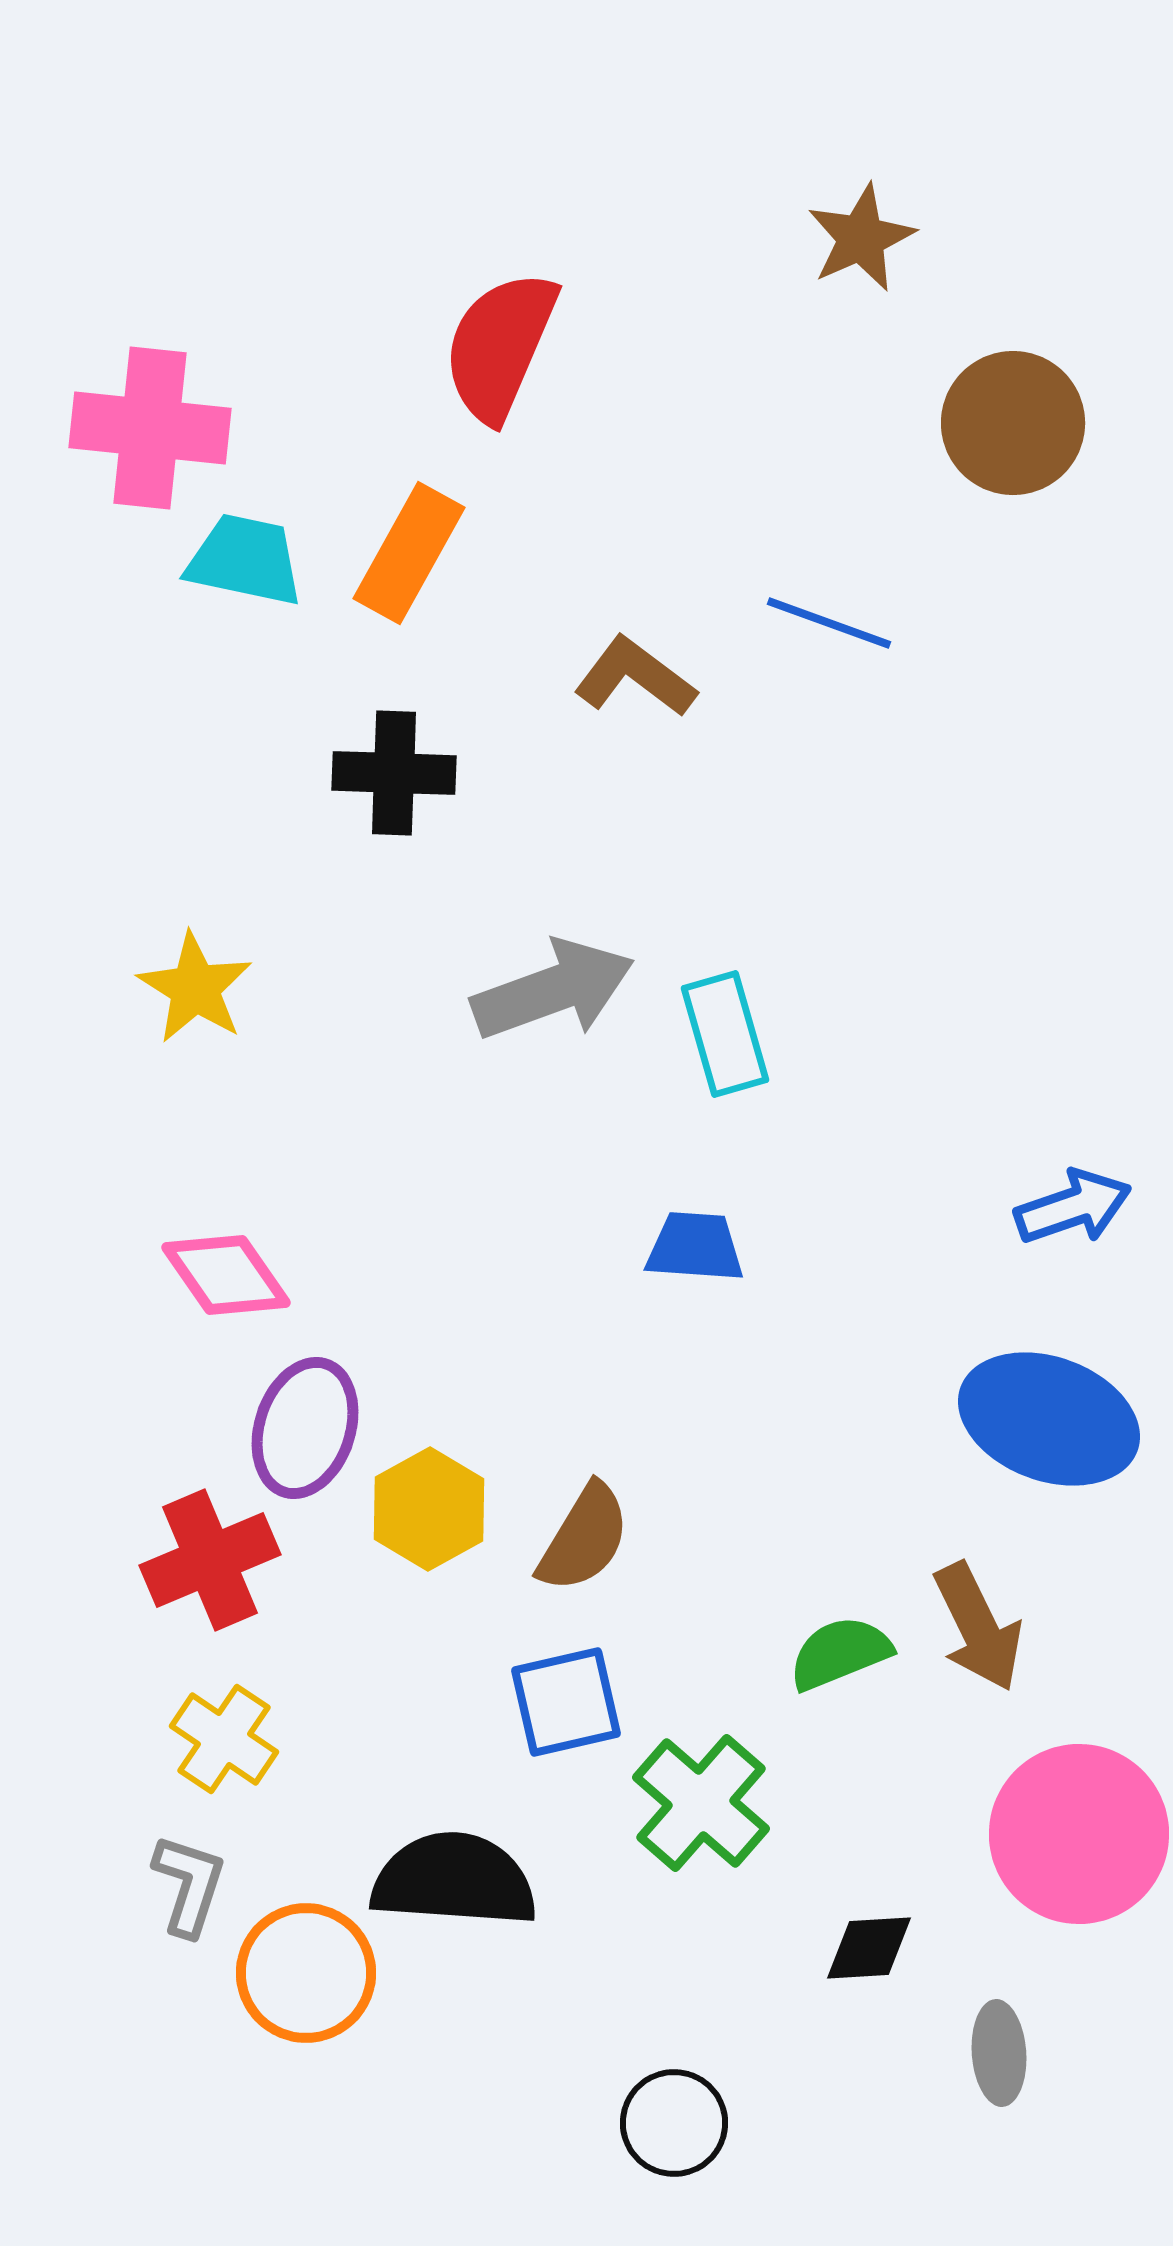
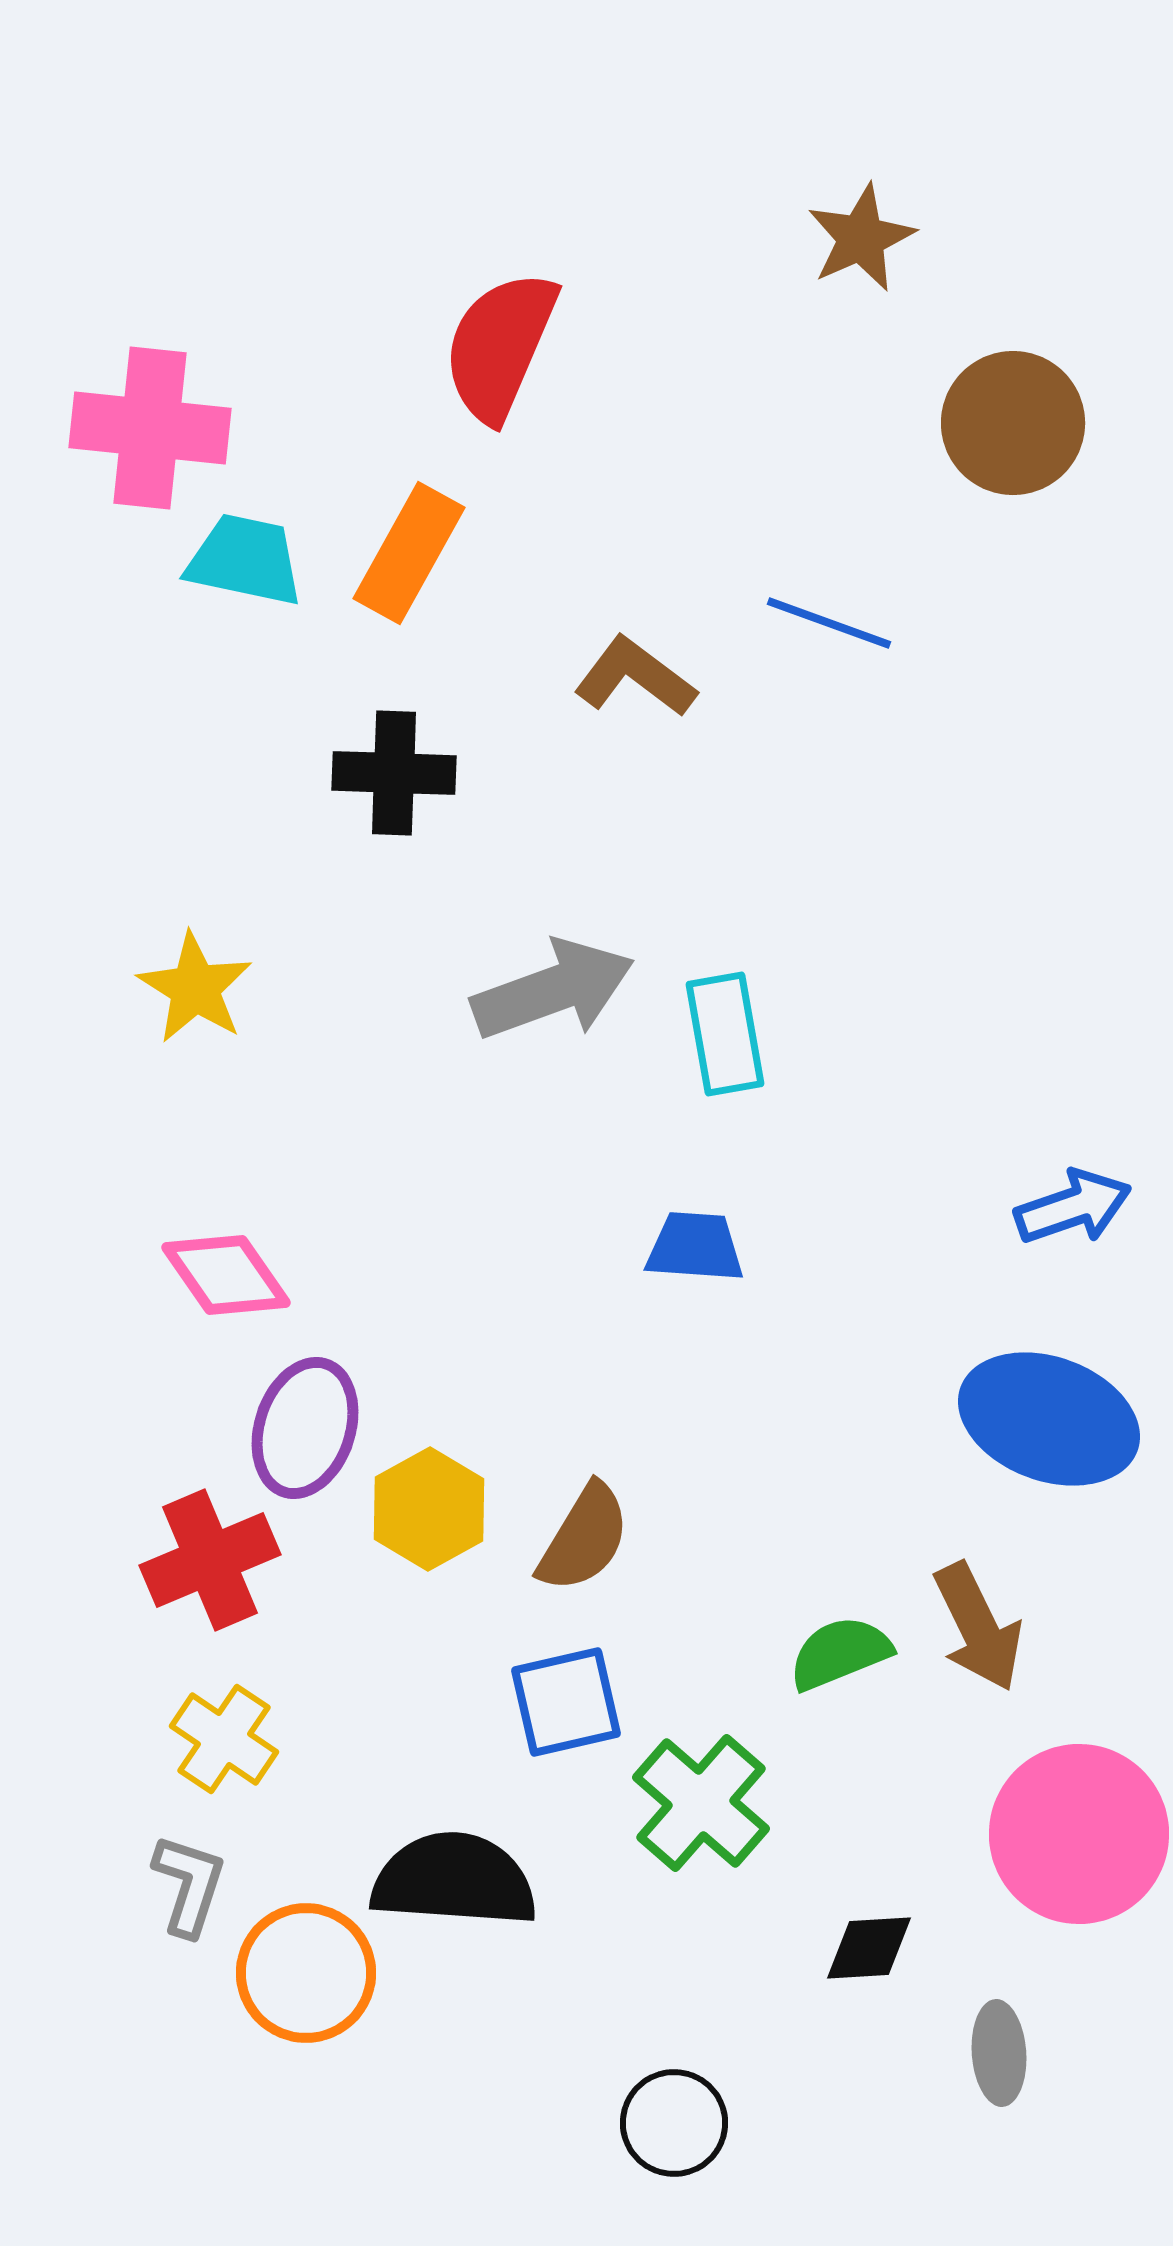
cyan rectangle: rotated 6 degrees clockwise
